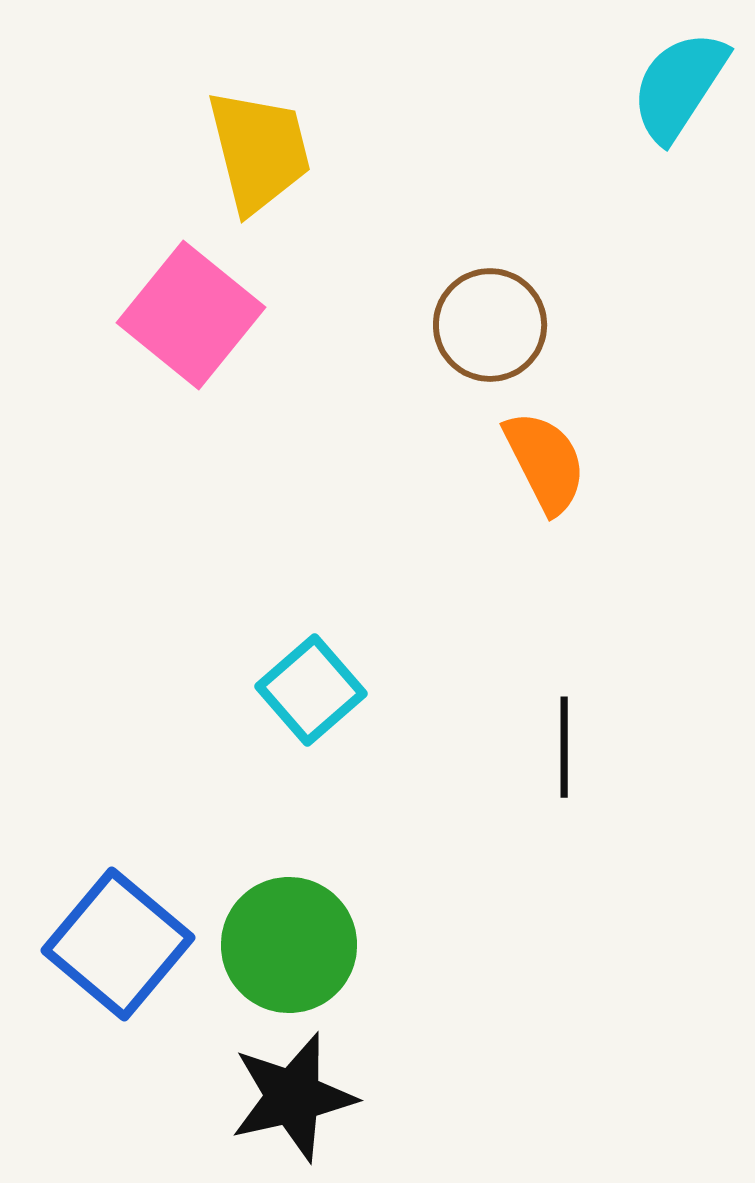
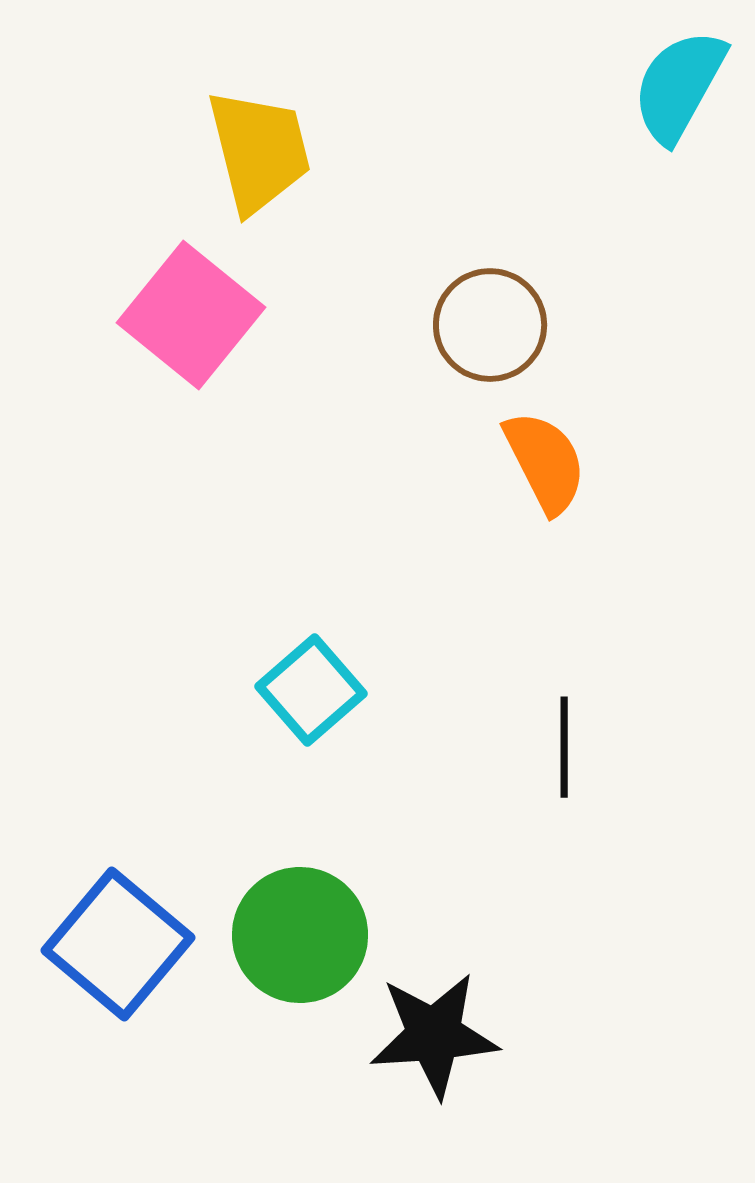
cyan semicircle: rotated 4 degrees counterclockwise
green circle: moved 11 px right, 10 px up
black star: moved 141 px right, 62 px up; rotated 9 degrees clockwise
